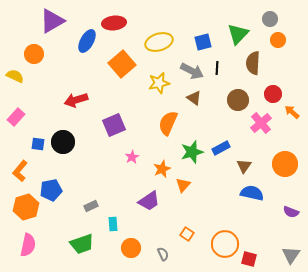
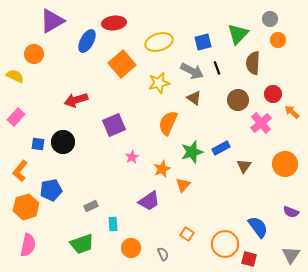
black line at (217, 68): rotated 24 degrees counterclockwise
blue semicircle at (252, 193): moved 6 px right, 34 px down; rotated 40 degrees clockwise
